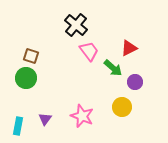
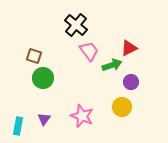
brown square: moved 3 px right
green arrow: moved 1 px left, 3 px up; rotated 60 degrees counterclockwise
green circle: moved 17 px right
purple circle: moved 4 px left
purple triangle: moved 1 px left
